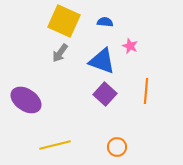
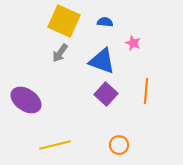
pink star: moved 3 px right, 3 px up
purple square: moved 1 px right
orange circle: moved 2 px right, 2 px up
